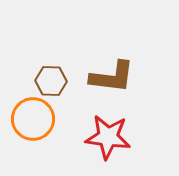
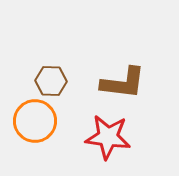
brown L-shape: moved 11 px right, 6 px down
orange circle: moved 2 px right, 2 px down
